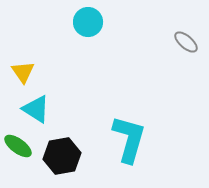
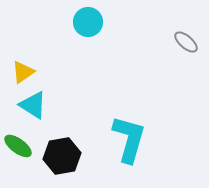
yellow triangle: rotated 30 degrees clockwise
cyan triangle: moved 3 px left, 4 px up
